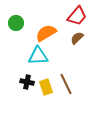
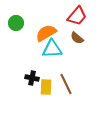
brown semicircle: rotated 96 degrees counterclockwise
cyan triangle: moved 14 px right, 7 px up
black cross: moved 5 px right, 4 px up
yellow rectangle: rotated 21 degrees clockwise
